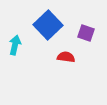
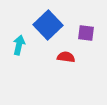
purple square: rotated 12 degrees counterclockwise
cyan arrow: moved 4 px right
